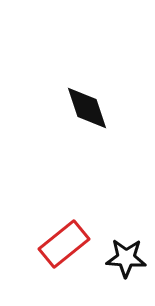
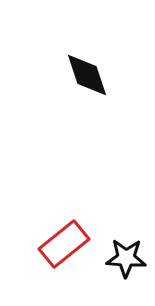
black diamond: moved 33 px up
